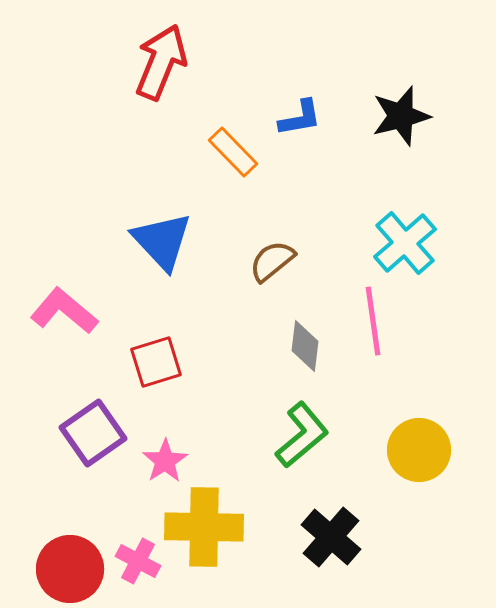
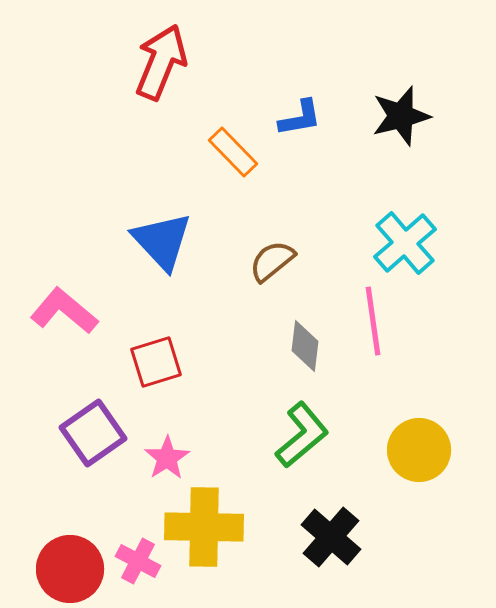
pink star: moved 2 px right, 3 px up
